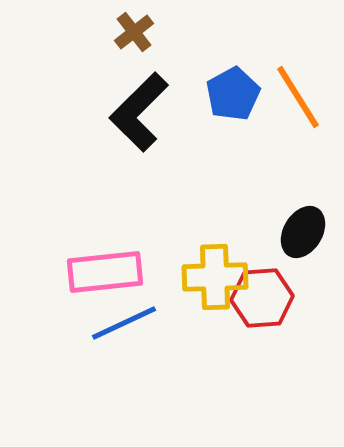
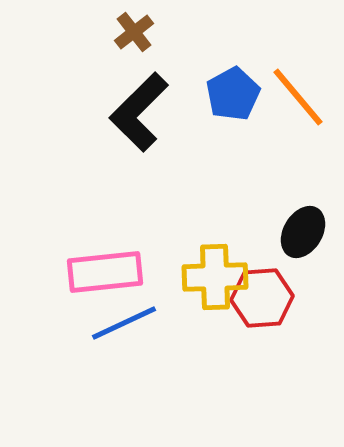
orange line: rotated 8 degrees counterclockwise
